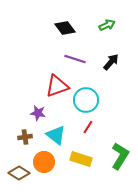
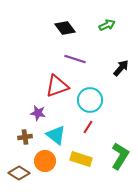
black arrow: moved 10 px right, 6 px down
cyan circle: moved 4 px right
orange circle: moved 1 px right, 1 px up
